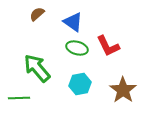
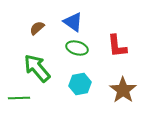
brown semicircle: moved 14 px down
red L-shape: moved 9 px right; rotated 20 degrees clockwise
